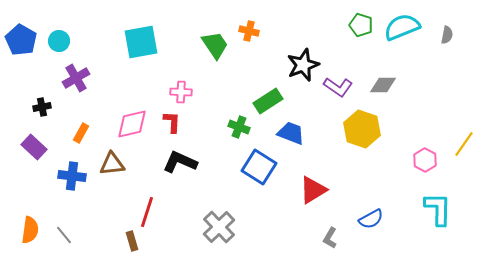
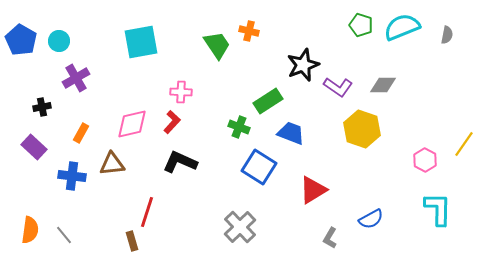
green trapezoid: moved 2 px right
red L-shape: rotated 40 degrees clockwise
gray cross: moved 21 px right
